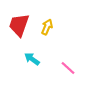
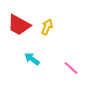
red trapezoid: rotated 80 degrees counterclockwise
pink line: moved 3 px right
